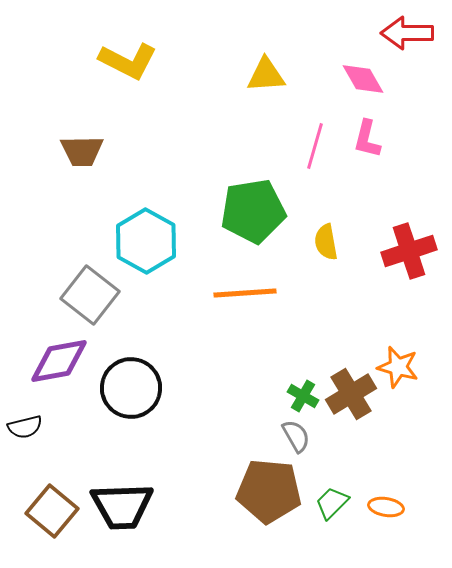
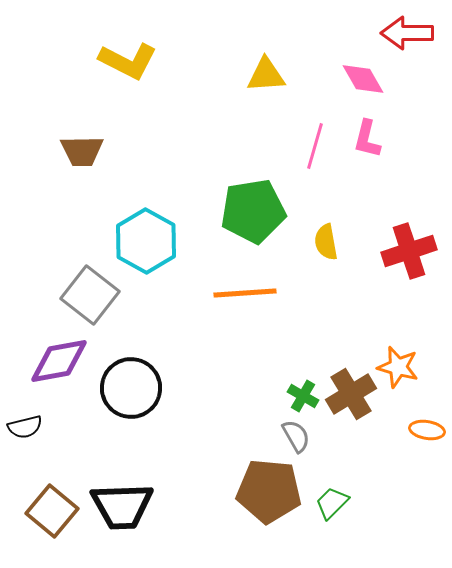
orange ellipse: moved 41 px right, 77 px up
